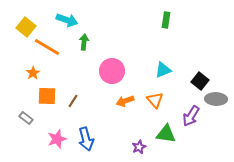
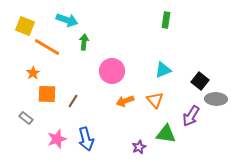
yellow square: moved 1 px left, 1 px up; rotated 18 degrees counterclockwise
orange square: moved 2 px up
